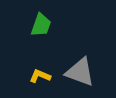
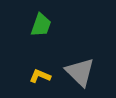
gray triangle: rotated 24 degrees clockwise
